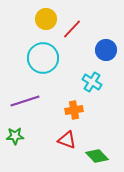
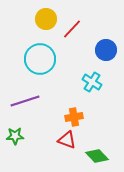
cyan circle: moved 3 px left, 1 px down
orange cross: moved 7 px down
